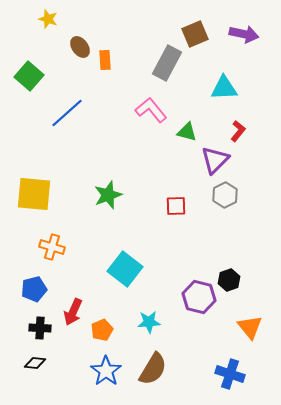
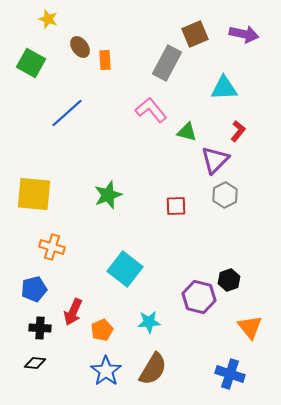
green square: moved 2 px right, 13 px up; rotated 12 degrees counterclockwise
